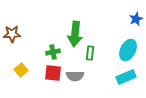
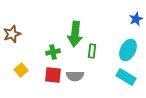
brown star: rotated 18 degrees counterclockwise
green rectangle: moved 2 px right, 2 px up
red square: moved 2 px down
cyan rectangle: rotated 54 degrees clockwise
